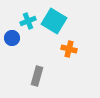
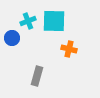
cyan square: rotated 30 degrees counterclockwise
